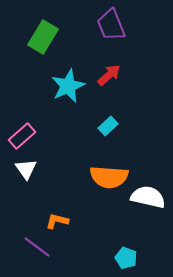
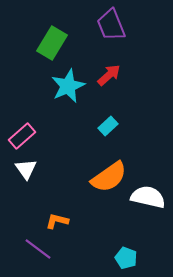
green rectangle: moved 9 px right, 6 px down
orange semicircle: rotated 39 degrees counterclockwise
purple line: moved 1 px right, 2 px down
